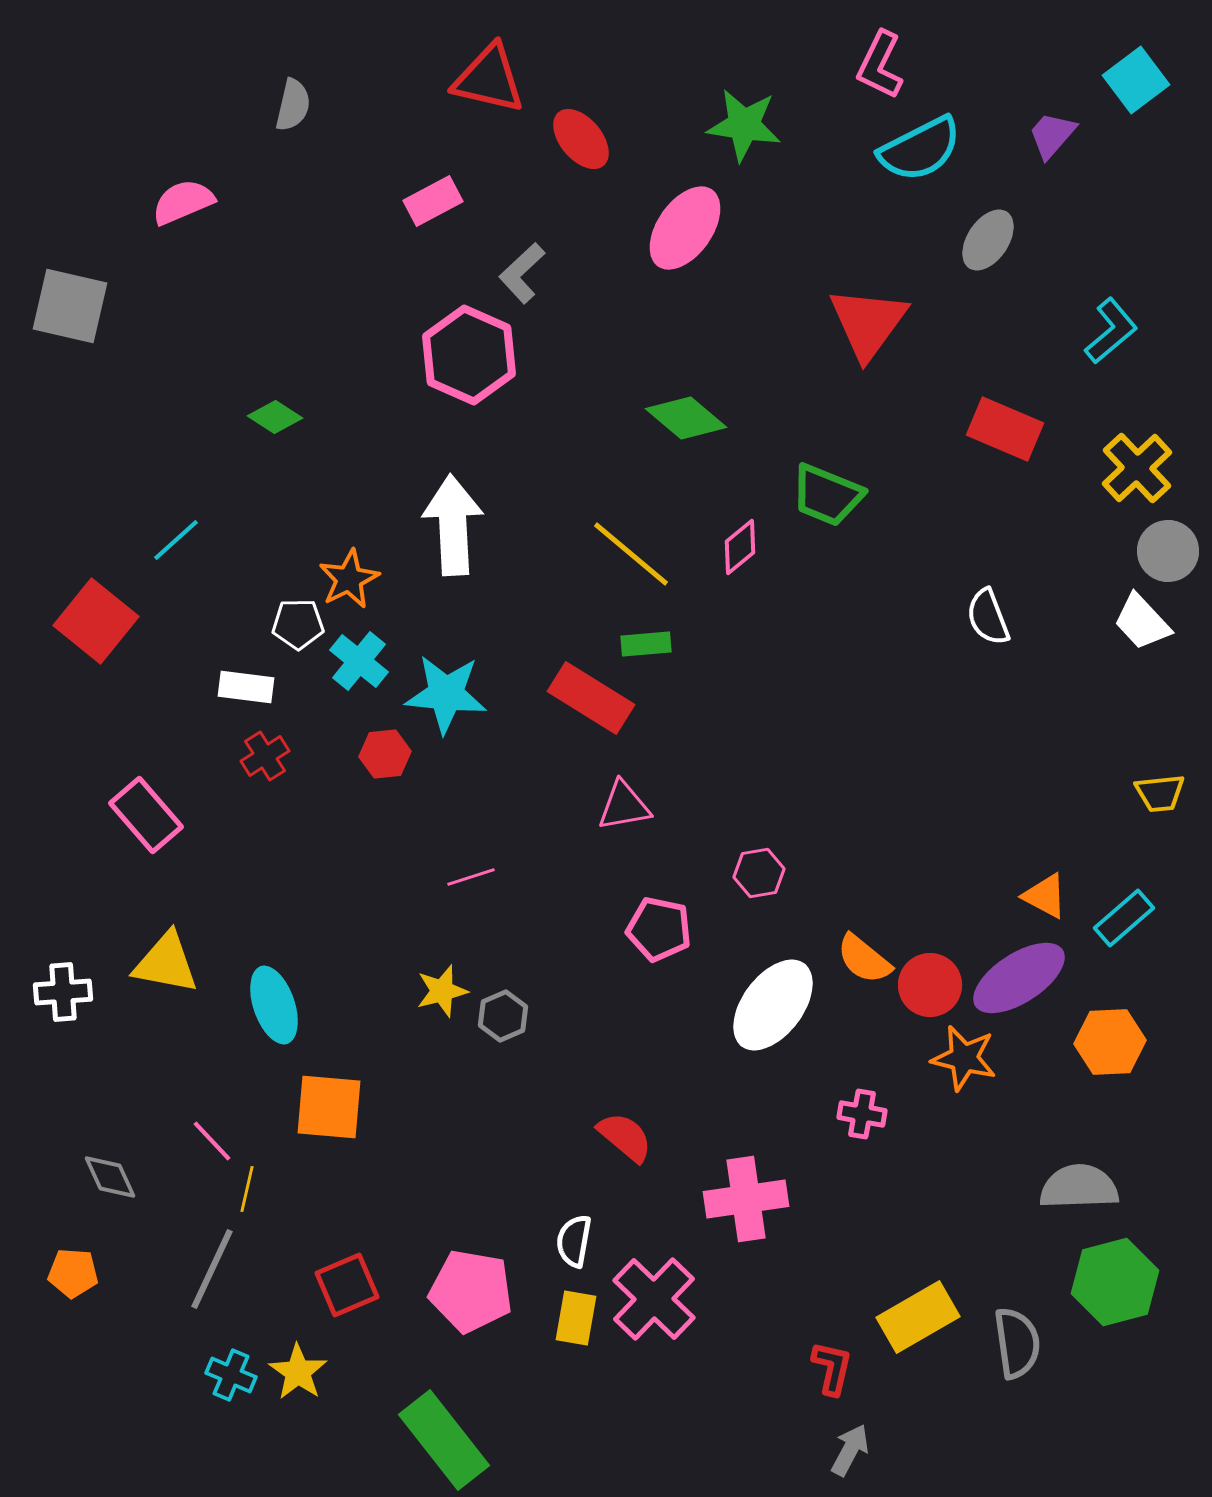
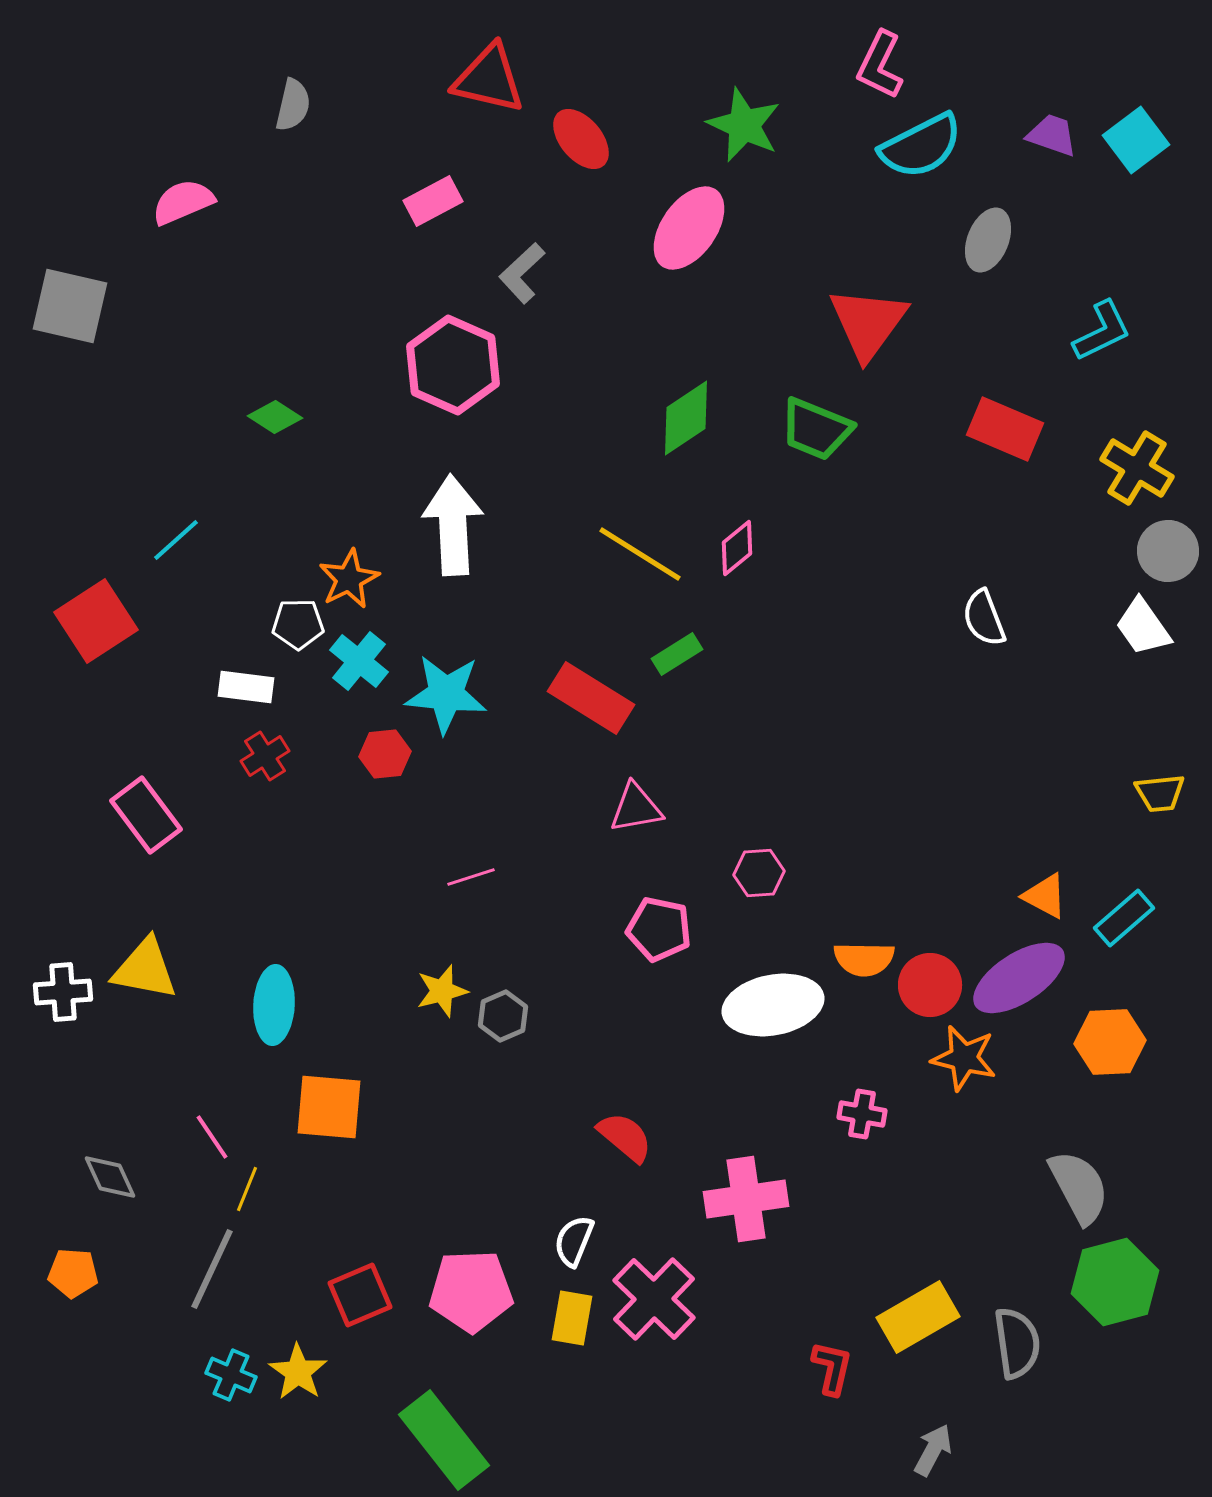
cyan square at (1136, 80): moved 60 px down
green star at (744, 125): rotated 16 degrees clockwise
purple trapezoid at (1052, 135): rotated 68 degrees clockwise
cyan semicircle at (920, 149): moved 1 px right, 3 px up
pink ellipse at (685, 228): moved 4 px right
gray ellipse at (988, 240): rotated 12 degrees counterclockwise
cyan L-shape at (1111, 331): moved 9 px left; rotated 14 degrees clockwise
pink hexagon at (469, 355): moved 16 px left, 10 px down
green diamond at (686, 418): rotated 74 degrees counterclockwise
yellow cross at (1137, 468): rotated 16 degrees counterclockwise
green trapezoid at (827, 495): moved 11 px left, 66 px up
pink diamond at (740, 547): moved 3 px left, 1 px down
yellow line at (631, 554): moved 9 px right; rotated 8 degrees counterclockwise
white semicircle at (988, 617): moved 4 px left, 1 px down
red square at (96, 621): rotated 18 degrees clockwise
white trapezoid at (1142, 622): moved 1 px right, 5 px down; rotated 8 degrees clockwise
green rectangle at (646, 644): moved 31 px right, 10 px down; rotated 27 degrees counterclockwise
pink triangle at (624, 806): moved 12 px right, 2 px down
pink rectangle at (146, 815): rotated 4 degrees clockwise
pink hexagon at (759, 873): rotated 6 degrees clockwise
orange semicircle at (864, 959): rotated 38 degrees counterclockwise
yellow triangle at (166, 963): moved 21 px left, 6 px down
cyan ellipse at (274, 1005): rotated 22 degrees clockwise
white ellipse at (773, 1005): rotated 42 degrees clockwise
pink line at (212, 1141): moved 4 px up; rotated 9 degrees clockwise
gray semicircle at (1079, 1187): rotated 64 degrees clockwise
yellow line at (247, 1189): rotated 9 degrees clockwise
white semicircle at (574, 1241): rotated 12 degrees clockwise
red square at (347, 1285): moved 13 px right, 10 px down
pink pentagon at (471, 1291): rotated 12 degrees counterclockwise
yellow rectangle at (576, 1318): moved 4 px left
gray arrow at (850, 1450): moved 83 px right
